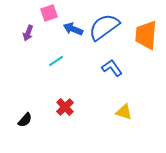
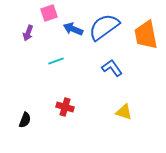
orange trapezoid: rotated 16 degrees counterclockwise
cyan line: rotated 14 degrees clockwise
red cross: rotated 30 degrees counterclockwise
black semicircle: rotated 21 degrees counterclockwise
